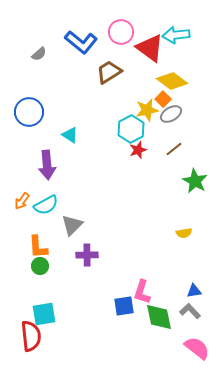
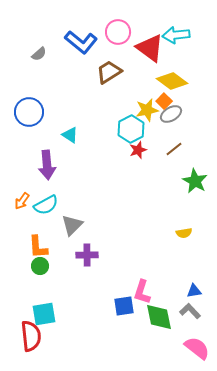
pink circle: moved 3 px left
orange square: moved 1 px right, 2 px down
